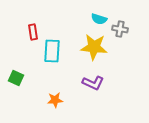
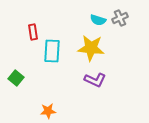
cyan semicircle: moved 1 px left, 1 px down
gray cross: moved 11 px up; rotated 35 degrees counterclockwise
yellow star: moved 3 px left, 1 px down
green square: rotated 14 degrees clockwise
purple L-shape: moved 2 px right, 3 px up
orange star: moved 7 px left, 11 px down
